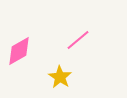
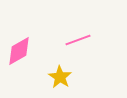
pink line: rotated 20 degrees clockwise
